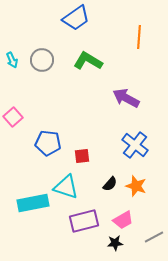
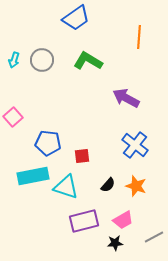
cyan arrow: moved 2 px right; rotated 42 degrees clockwise
black semicircle: moved 2 px left, 1 px down
cyan rectangle: moved 27 px up
